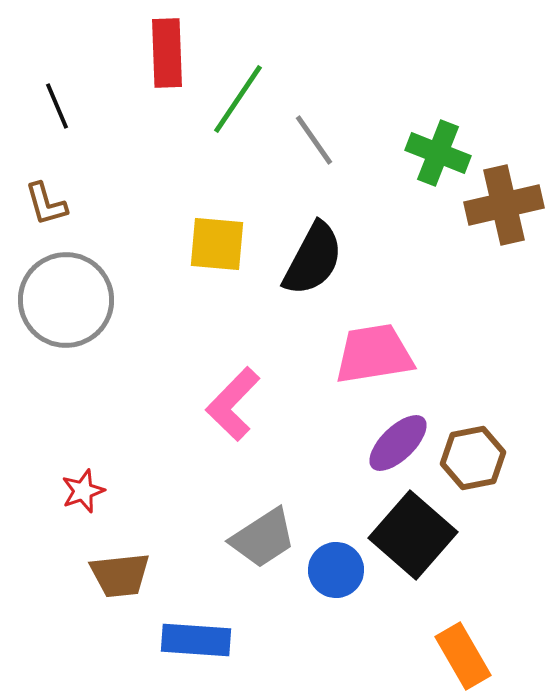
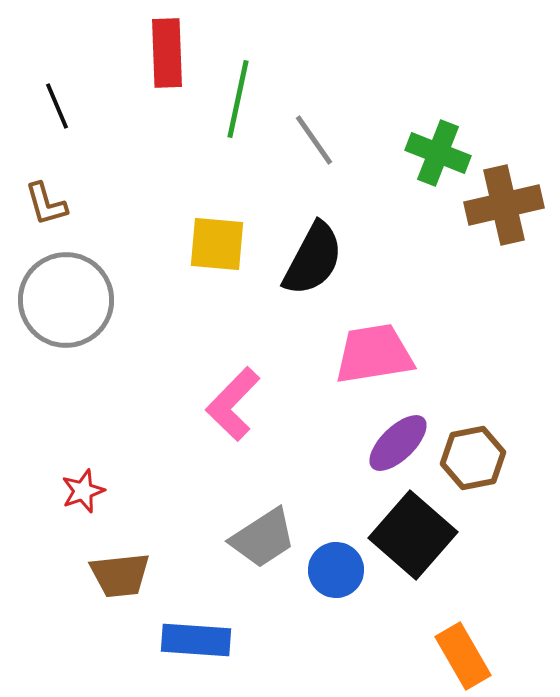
green line: rotated 22 degrees counterclockwise
